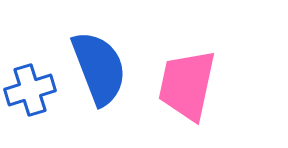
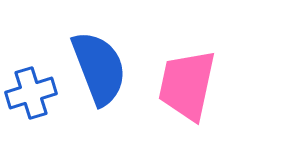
blue cross: moved 1 px right, 3 px down
